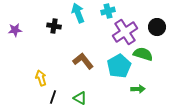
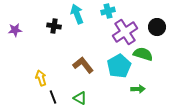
cyan arrow: moved 1 px left, 1 px down
brown L-shape: moved 4 px down
black line: rotated 40 degrees counterclockwise
